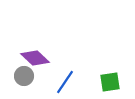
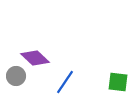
gray circle: moved 8 px left
green square: moved 8 px right; rotated 15 degrees clockwise
